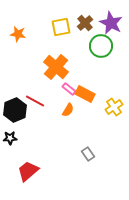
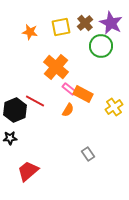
orange star: moved 12 px right, 2 px up
orange rectangle: moved 2 px left
